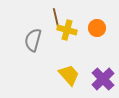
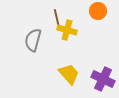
brown line: moved 1 px right, 1 px down
orange circle: moved 1 px right, 17 px up
yellow trapezoid: moved 1 px up
purple cross: rotated 20 degrees counterclockwise
